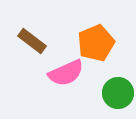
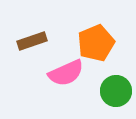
brown rectangle: rotated 56 degrees counterclockwise
green circle: moved 2 px left, 2 px up
